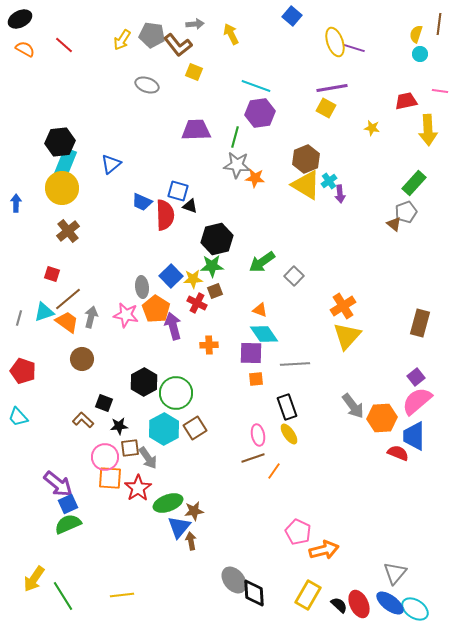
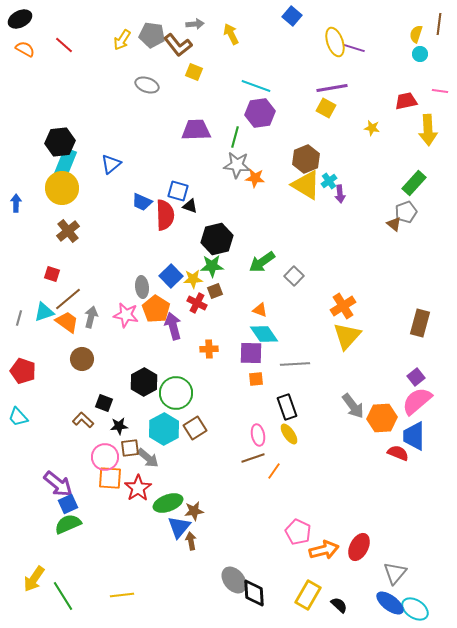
orange cross at (209, 345): moved 4 px down
gray arrow at (148, 458): rotated 15 degrees counterclockwise
red ellipse at (359, 604): moved 57 px up; rotated 52 degrees clockwise
